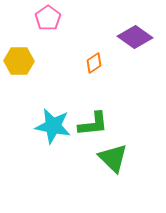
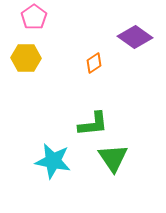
pink pentagon: moved 14 px left, 1 px up
yellow hexagon: moved 7 px right, 3 px up
cyan star: moved 35 px down
green triangle: rotated 12 degrees clockwise
